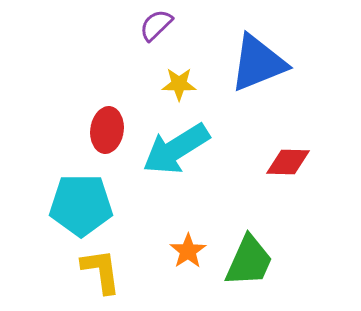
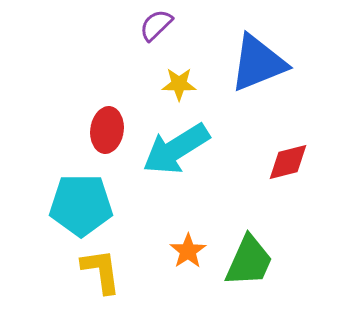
red diamond: rotated 15 degrees counterclockwise
